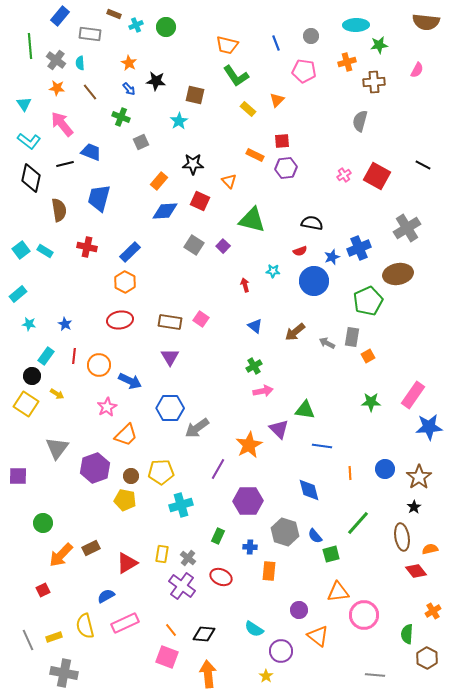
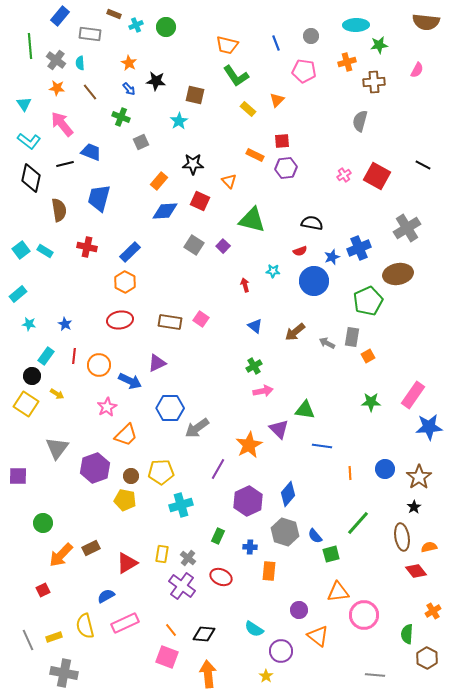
purple triangle at (170, 357): moved 13 px left, 6 px down; rotated 36 degrees clockwise
blue diamond at (309, 490): moved 21 px left, 4 px down; rotated 55 degrees clockwise
purple hexagon at (248, 501): rotated 24 degrees counterclockwise
orange semicircle at (430, 549): moved 1 px left, 2 px up
